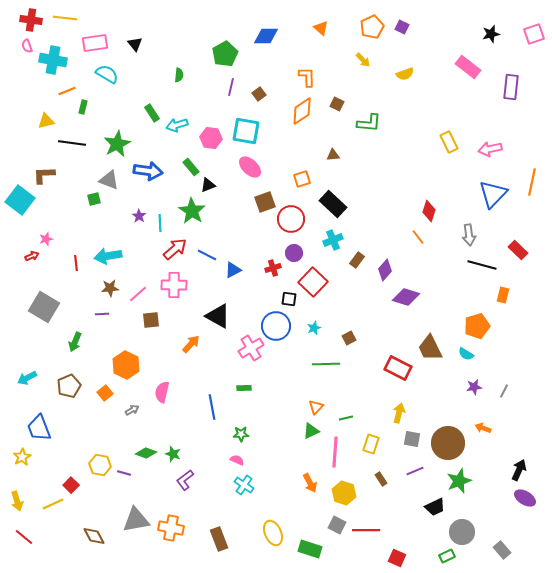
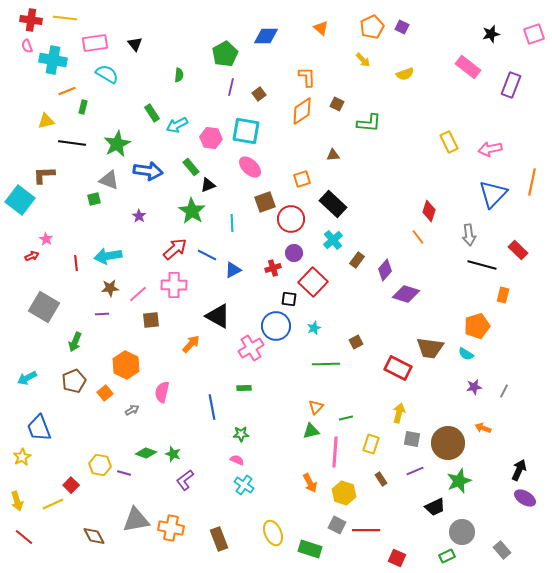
purple rectangle at (511, 87): moved 2 px up; rotated 15 degrees clockwise
cyan arrow at (177, 125): rotated 10 degrees counterclockwise
cyan line at (160, 223): moved 72 px right
pink star at (46, 239): rotated 24 degrees counterclockwise
cyan cross at (333, 240): rotated 18 degrees counterclockwise
purple diamond at (406, 297): moved 3 px up
brown square at (349, 338): moved 7 px right, 4 px down
brown trapezoid at (430, 348): rotated 56 degrees counterclockwise
brown pentagon at (69, 386): moved 5 px right, 5 px up
green triangle at (311, 431): rotated 12 degrees clockwise
